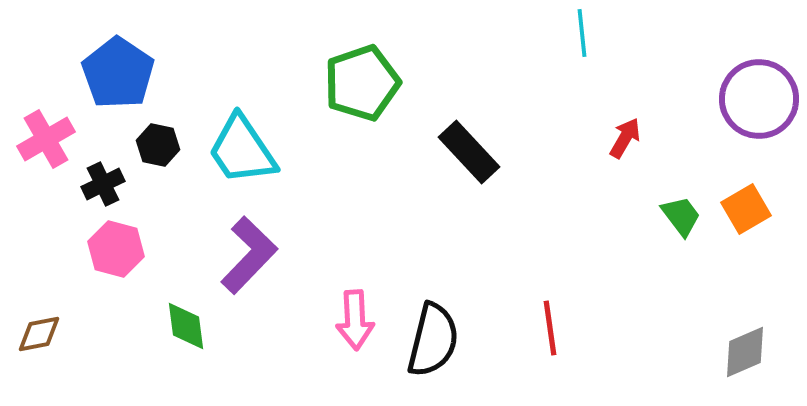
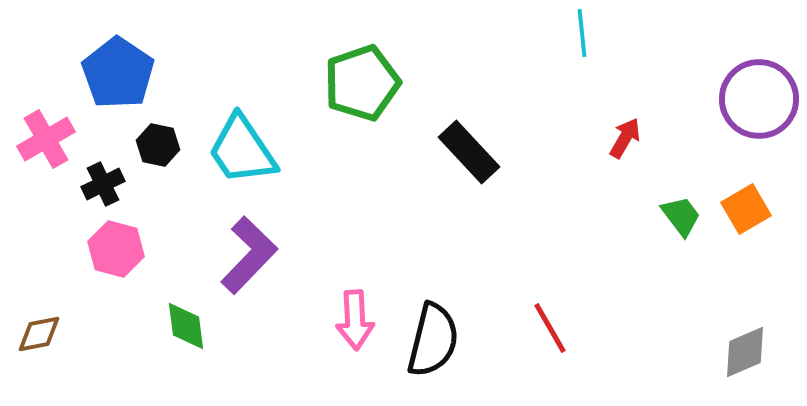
red line: rotated 22 degrees counterclockwise
